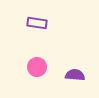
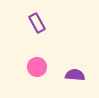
purple rectangle: rotated 54 degrees clockwise
